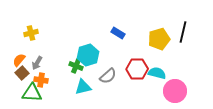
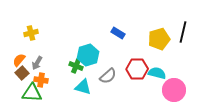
cyan triangle: rotated 30 degrees clockwise
pink circle: moved 1 px left, 1 px up
